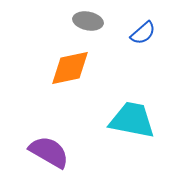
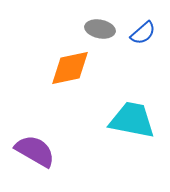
gray ellipse: moved 12 px right, 8 px down
purple semicircle: moved 14 px left, 1 px up
